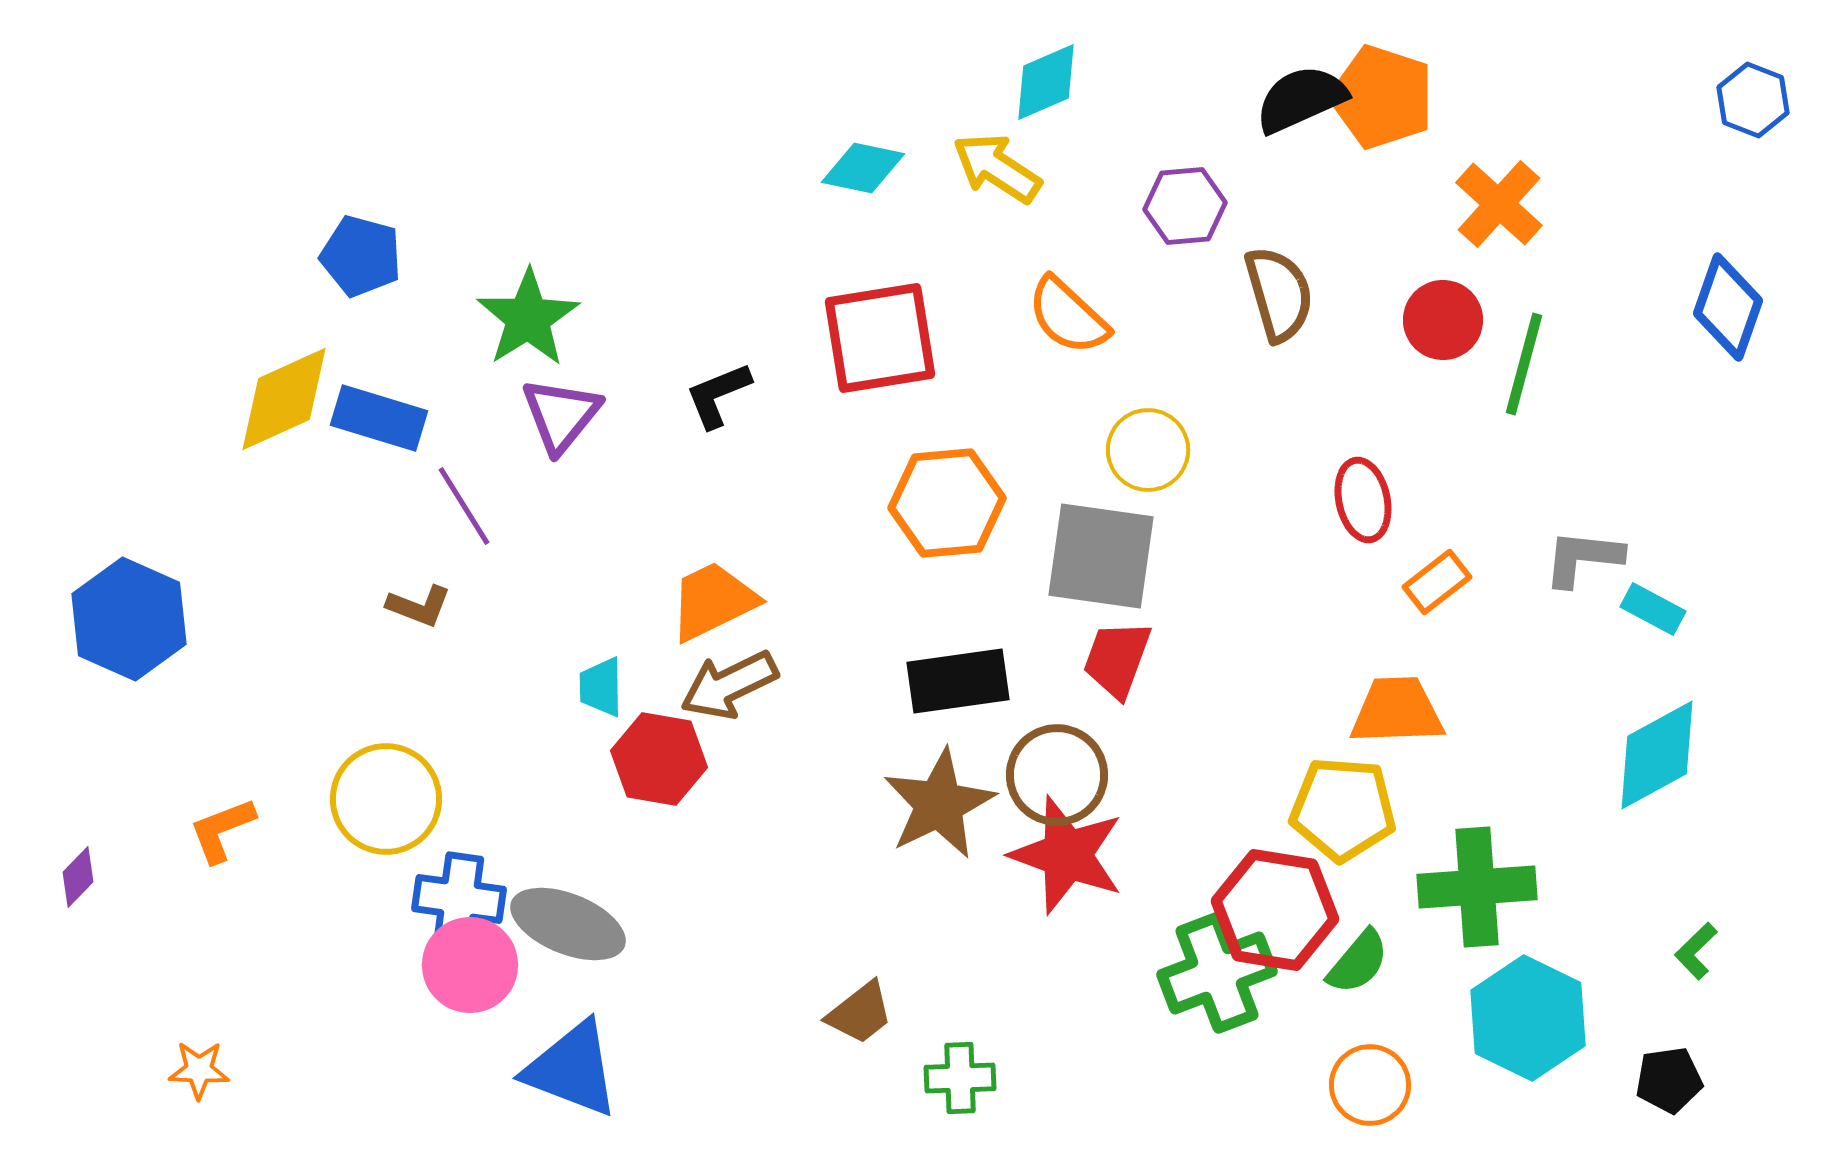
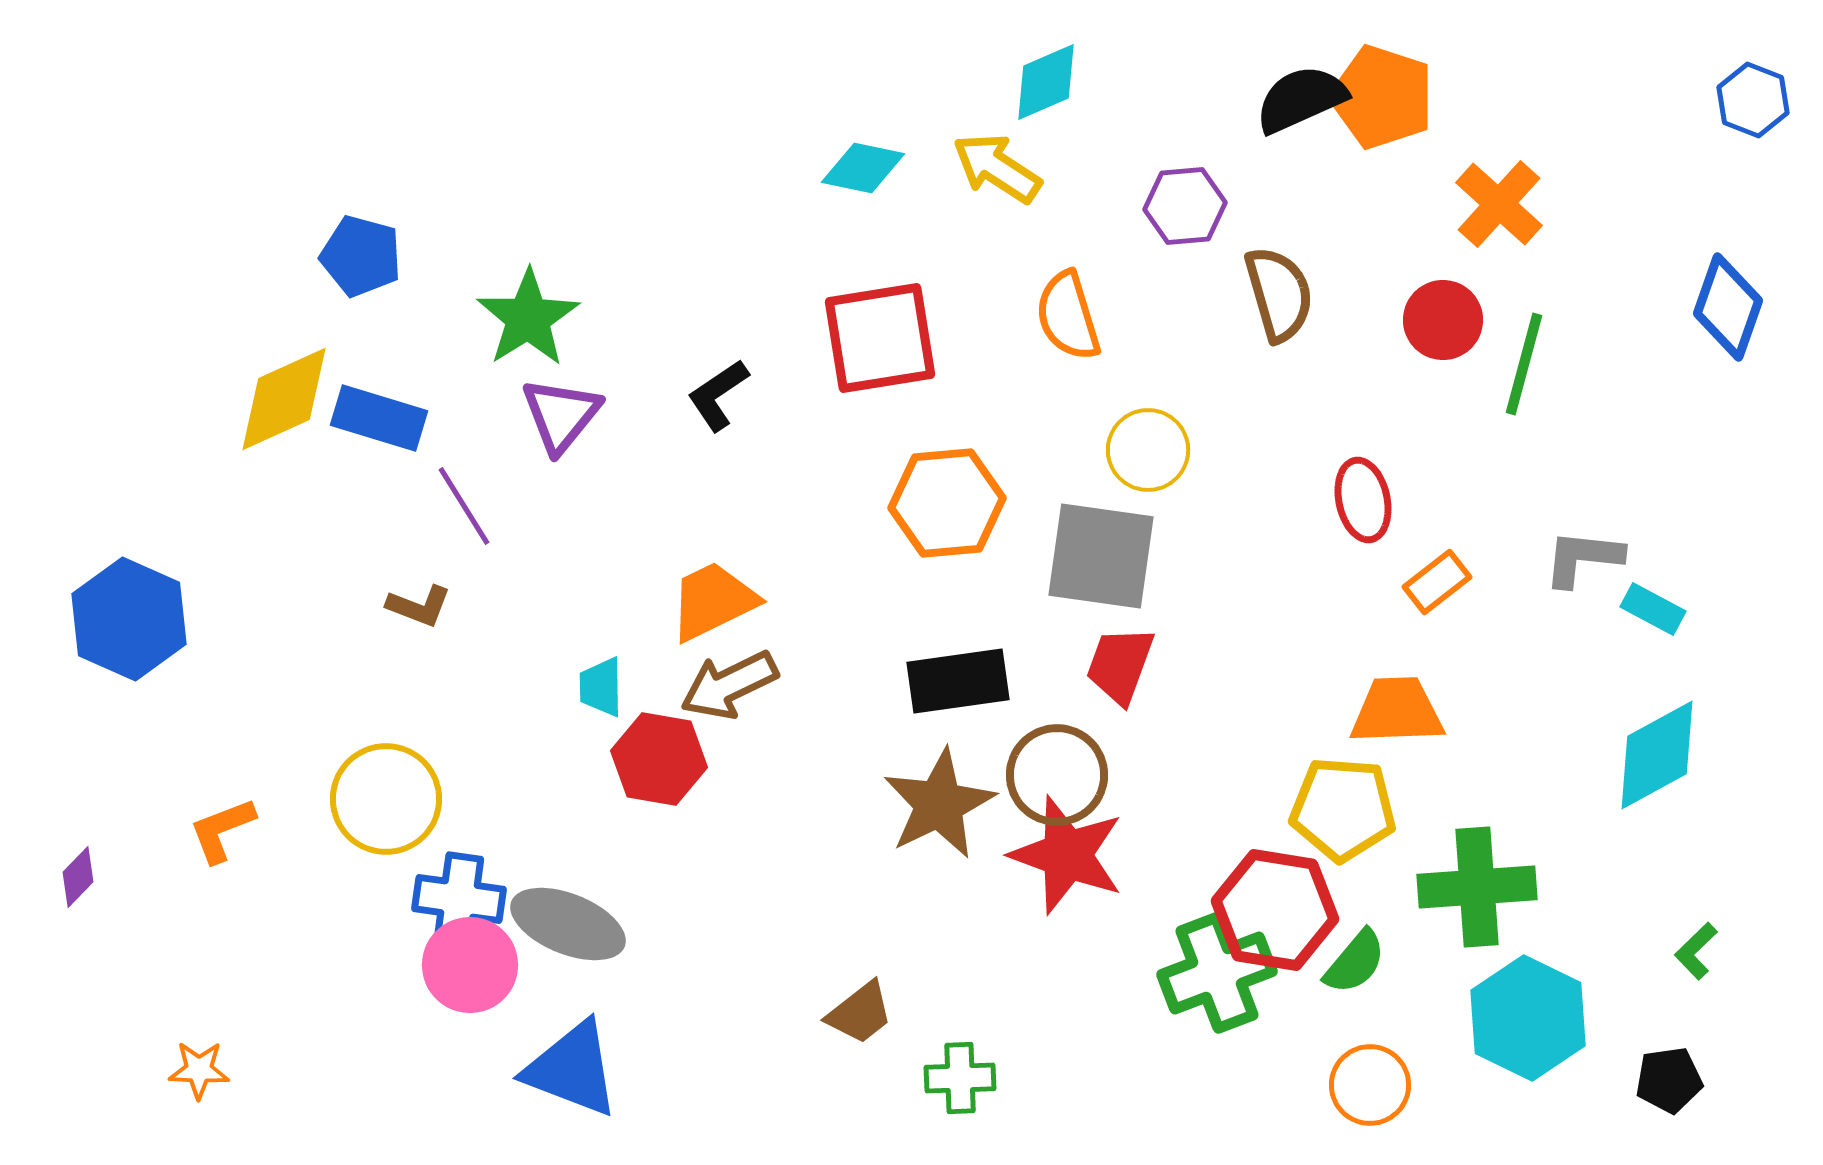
orange semicircle at (1068, 316): rotated 30 degrees clockwise
black L-shape at (718, 395): rotated 12 degrees counterclockwise
red trapezoid at (1117, 659): moved 3 px right, 6 px down
green semicircle at (1358, 962): moved 3 px left
